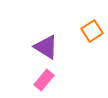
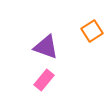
purple triangle: rotated 12 degrees counterclockwise
